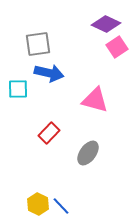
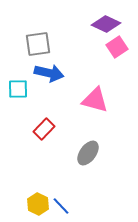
red rectangle: moved 5 px left, 4 px up
